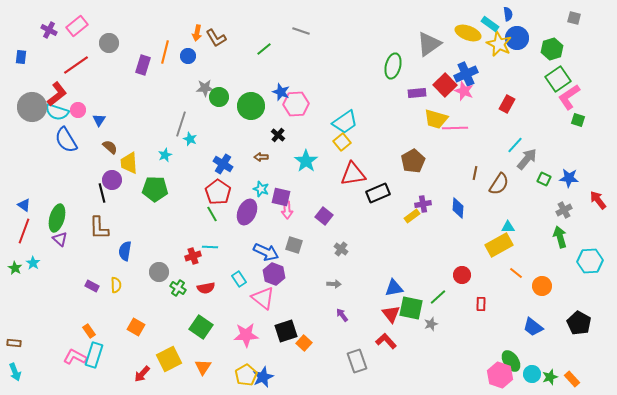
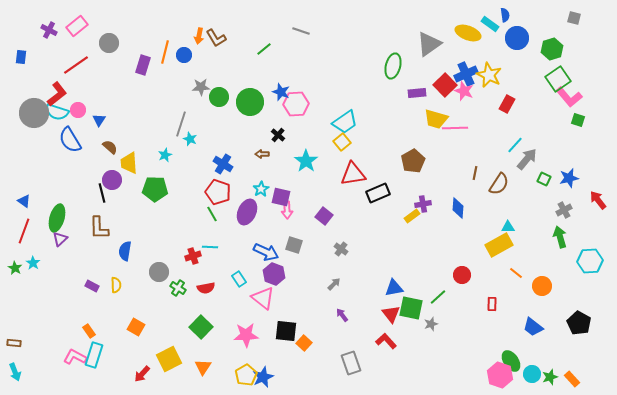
blue semicircle at (508, 14): moved 3 px left, 1 px down
orange arrow at (197, 33): moved 2 px right, 3 px down
yellow star at (499, 44): moved 10 px left, 31 px down
blue circle at (188, 56): moved 4 px left, 1 px up
gray star at (205, 88): moved 4 px left, 1 px up
pink L-shape at (569, 97): rotated 96 degrees counterclockwise
green circle at (251, 106): moved 1 px left, 4 px up
gray circle at (32, 107): moved 2 px right, 6 px down
blue semicircle at (66, 140): moved 4 px right
brown arrow at (261, 157): moved 1 px right, 3 px up
blue star at (569, 178): rotated 18 degrees counterclockwise
cyan star at (261, 189): rotated 21 degrees clockwise
red pentagon at (218, 192): rotated 15 degrees counterclockwise
blue triangle at (24, 205): moved 4 px up
purple triangle at (60, 239): rotated 35 degrees clockwise
gray arrow at (334, 284): rotated 48 degrees counterclockwise
red rectangle at (481, 304): moved 11 px right
green square at (201, 327): rotated 10 degrees clockwise
black square at (286, 331): rotated 25 degrees clockwise
gray rectangle at (357, 361): moved 6 px left, 2 px down
